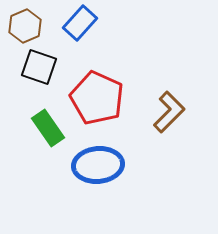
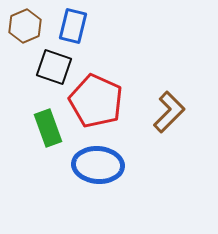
blue rectangle: moved 7 px left, 3 px down; rotated 28 degrees counterclockwise
black square: moved 15 px right
red pentagon: moved 1 px left, 3 px down
green rectangle: rotated 15 degrees clockwise
blue ellipse: rotated 9 degrees clockwise
